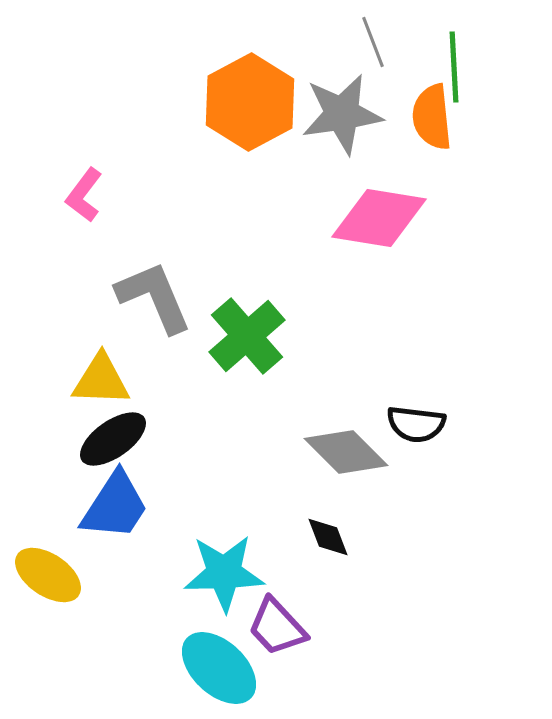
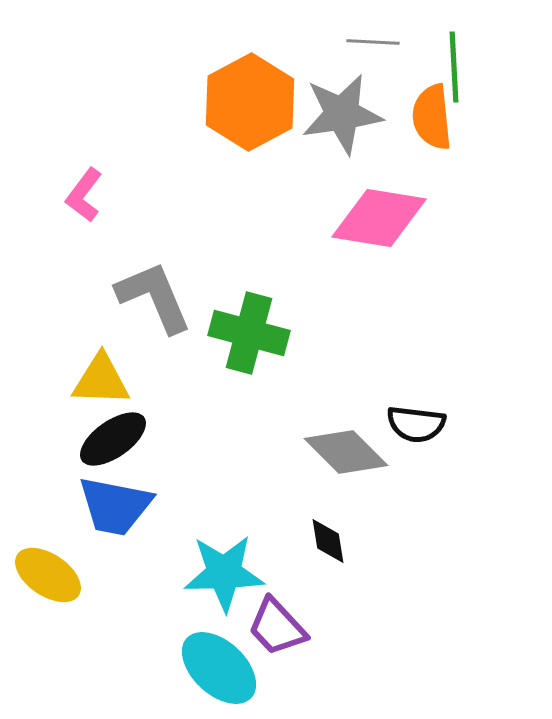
gray line: rotated 66 degrees counterclockwise
green cross: moved 2 px right, 3 px up; rotated 34 degrees counterclockwise
blue trapezoid: rotated 68 degrees clockwise
black diamond: moved 4 px down; rotated 12 degrees clockwise
